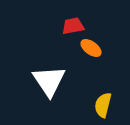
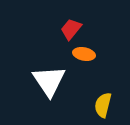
red trapezoid: moved 2 px left, 3 px down; rotated 40 degrees counterclockwise
orange ellipse: moved 7 px left, 6 px down; rotated 25 degrees counterclockwise
